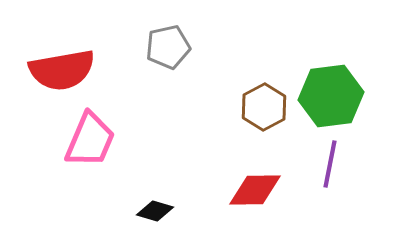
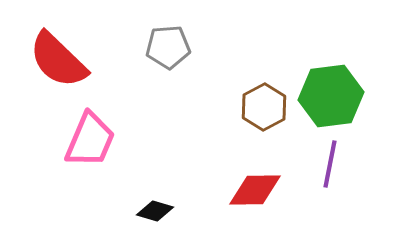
gray pentagon: rotated 9 degrees clockwise
red semicircle: moved 4 px left, 10 px up; rotated 54 degrees clockwise
